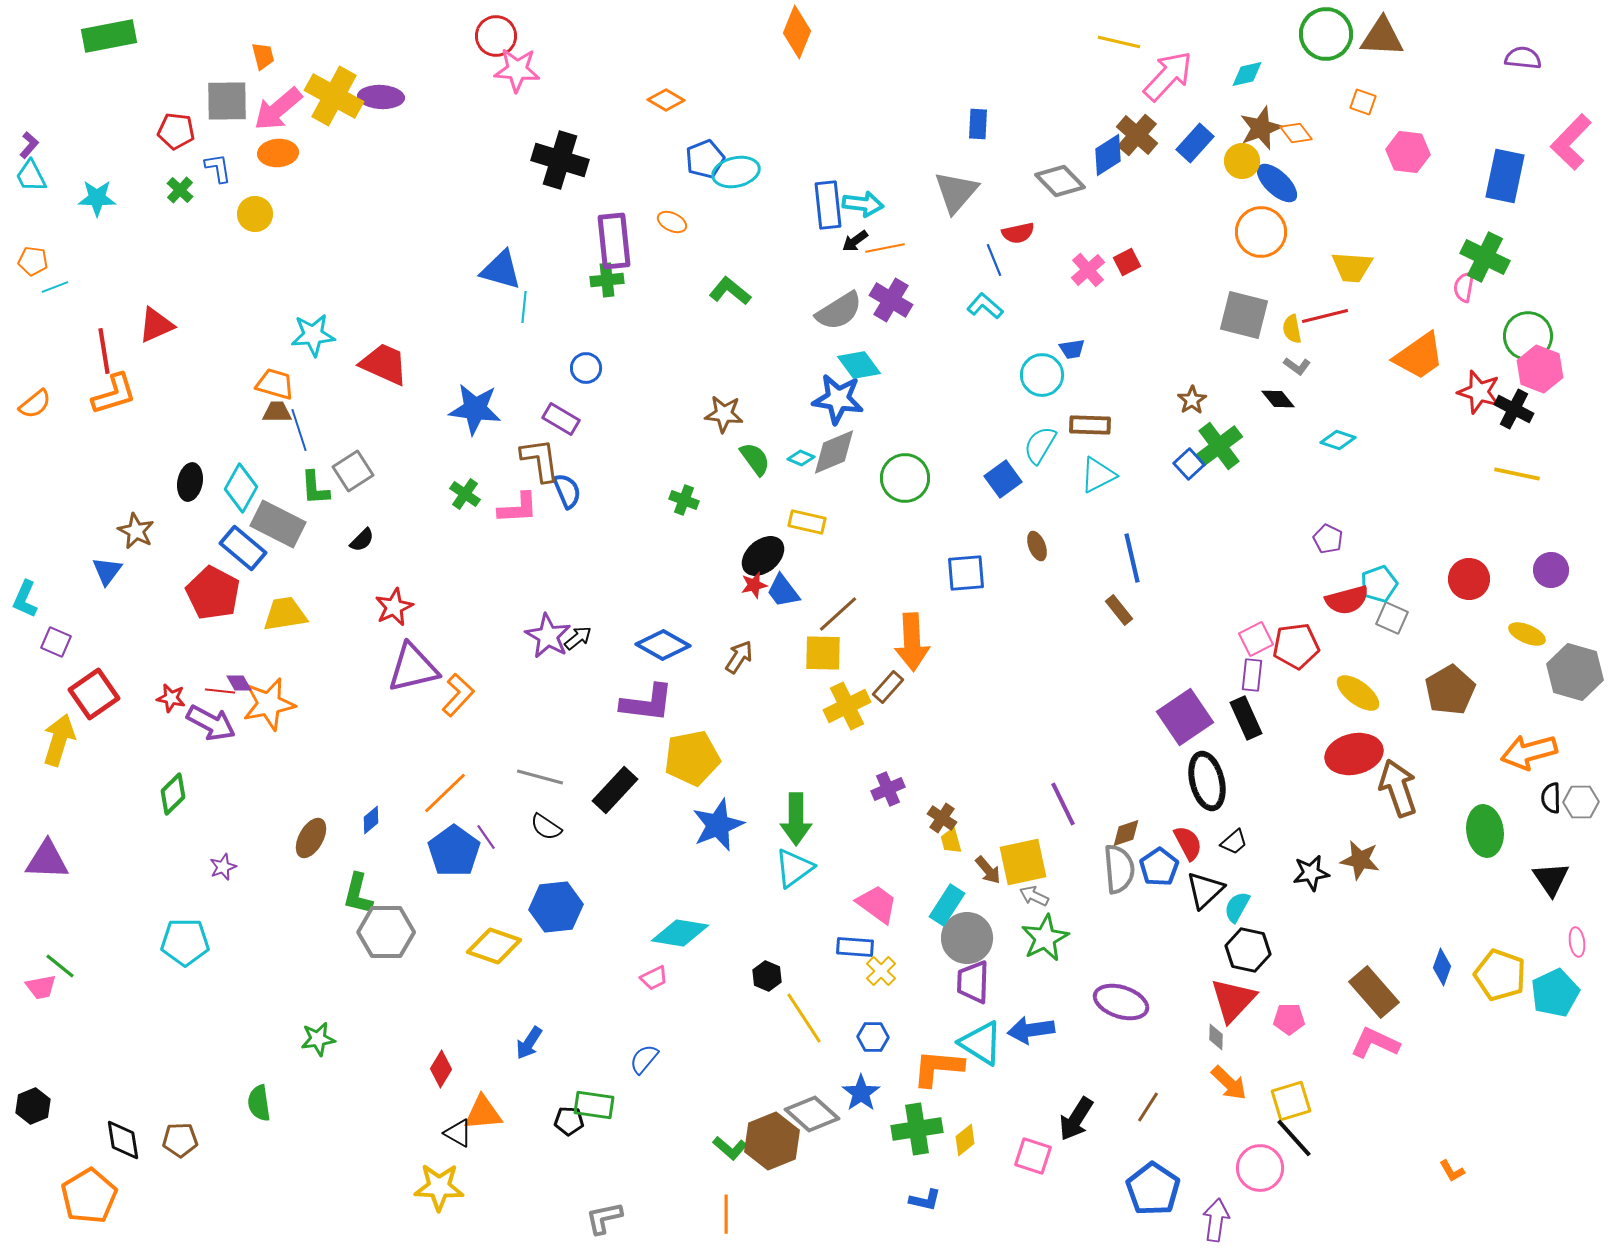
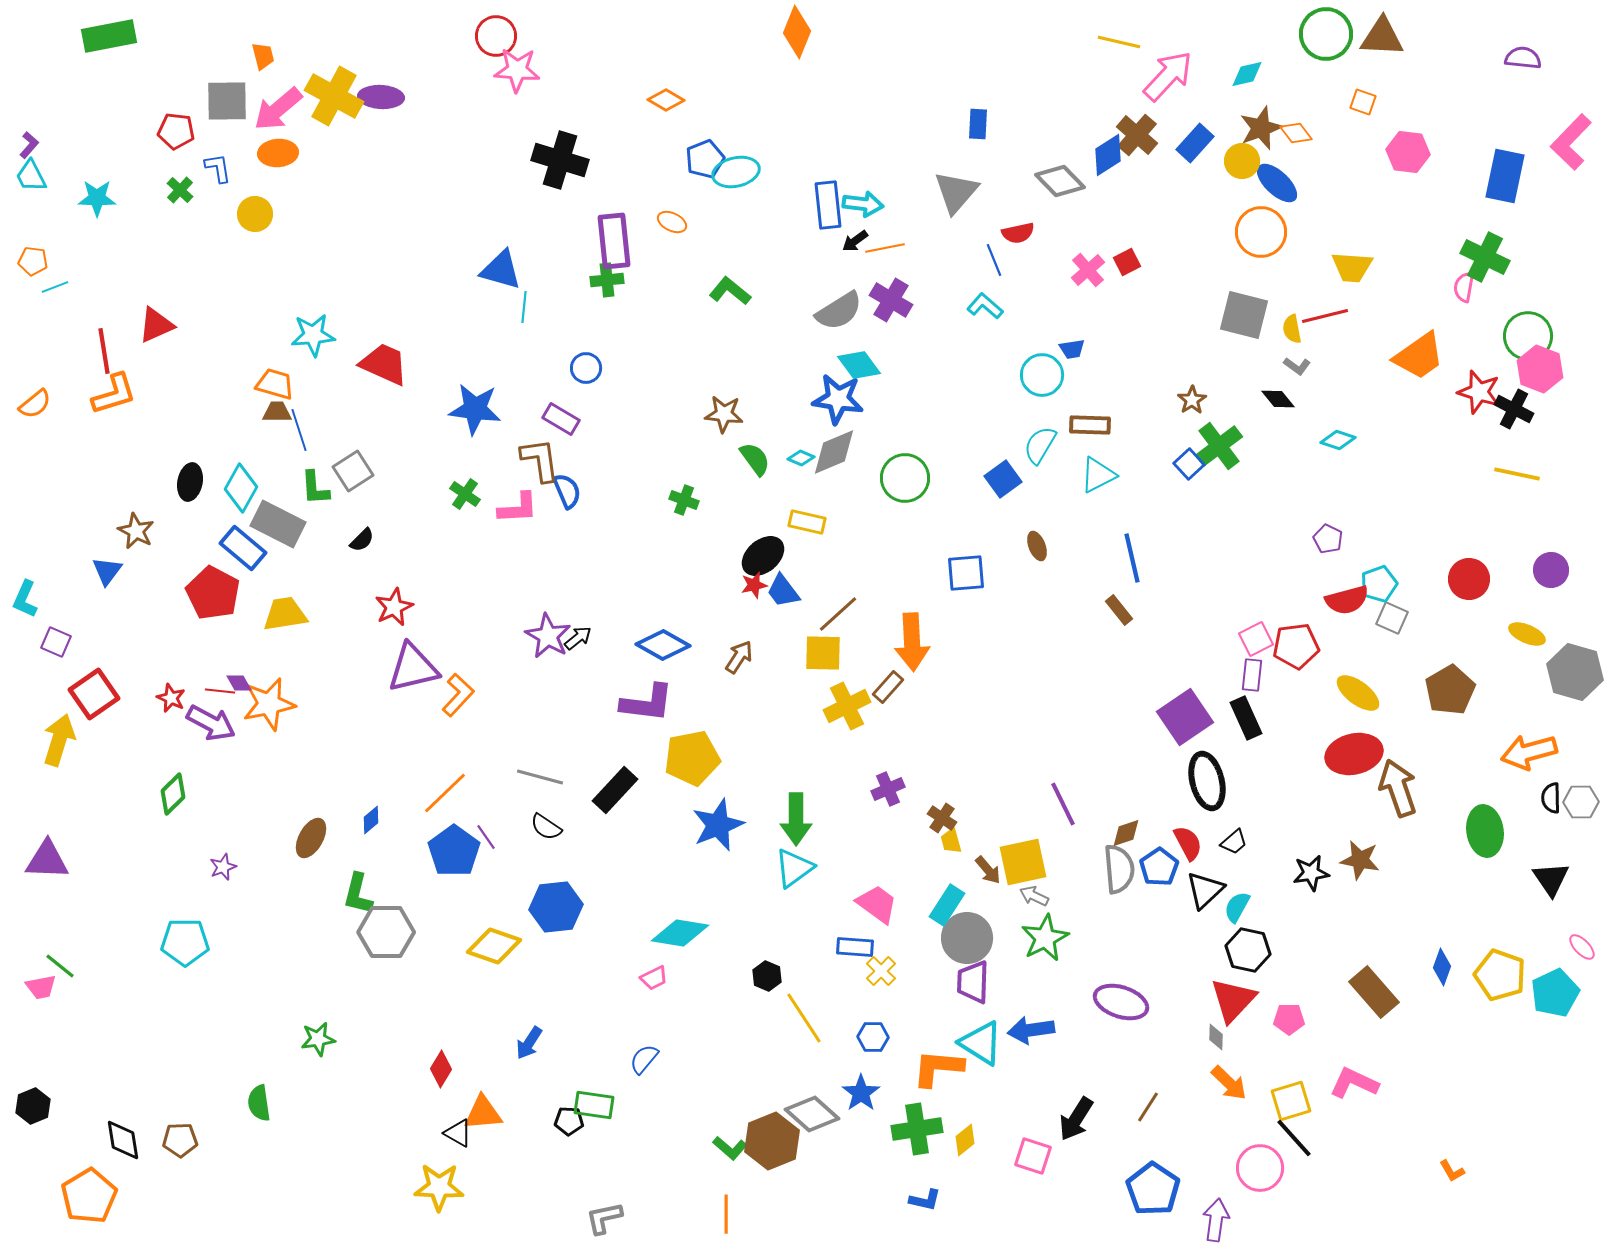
red star at (171, 698): rotated 12 degrees clockwise
pink ellipse at (1577, 942): moved 5 px right, 5 px down; rotated 36 degrees counterclockwise
pink L-shape at (1375, 1043): moved 21 px left, 40 px down
